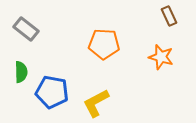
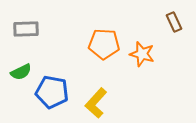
brown rectangle: moved 5 px right, 6 px down
gray rectangle: rotated 40 degrees counterclockwise
orange star: moved 19 px left, 3 px up
green semicircle: rotated 65 degrees clockwise
yellow L-shape: rotated 20 degrees counterclockwise
